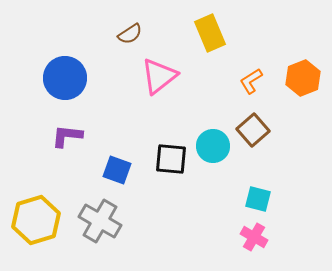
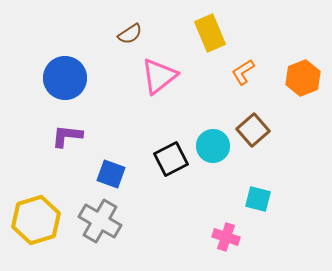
orange L-shape: moved 8 px left, 9 px up
black square: rotated 32 degrees counterclockwise
blue square: moved 6 px left, 4 px down
pink cross: moved 28 px left; rotated 12 degrees counterclockwise
